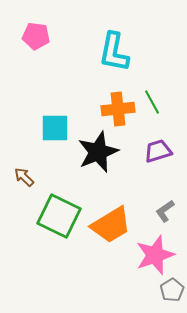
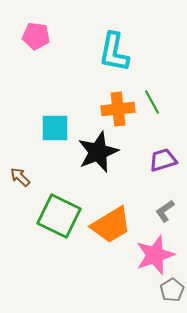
purple trapezoid: moved 5 px right, 9 px down
brown arrow: moved 4 px left
